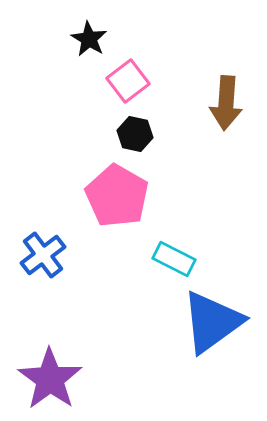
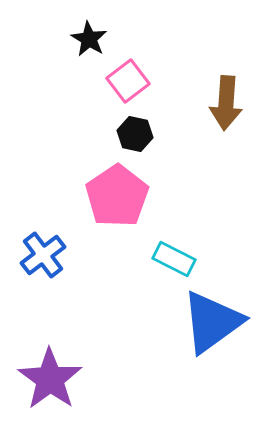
pink pentagon: rotated 8 degrees clockwise
